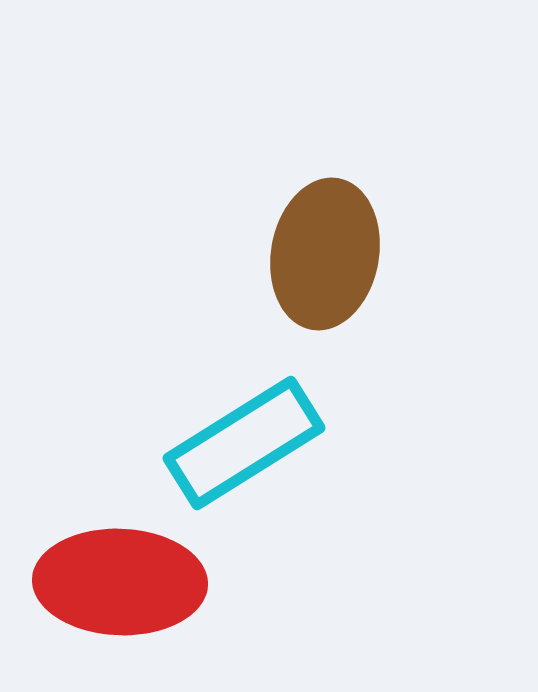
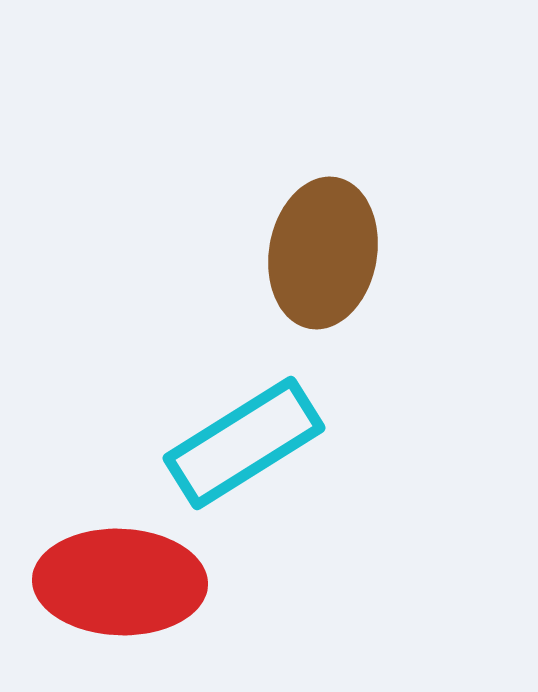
brown ellipse: moved 2 px left, 1 px up
